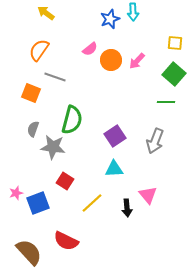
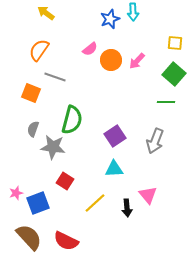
yellow line: moved 3 px right
brown semicircle: moved 15 px up
